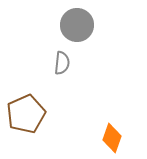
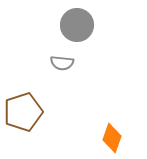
gray semicircle: rotated 90 degrees clockwise
brown pentagon: moved 3 px left, 2 px up; rotated 6 degrees clockwise
